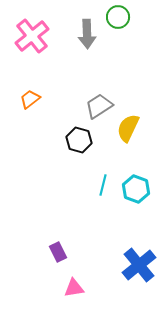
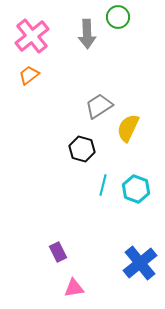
orange trapezoid: moved 1 px left, 24 px up
black hexagon: moved 3 px right, 9 px down
blue cross: moved 1 px right, 2 px up
